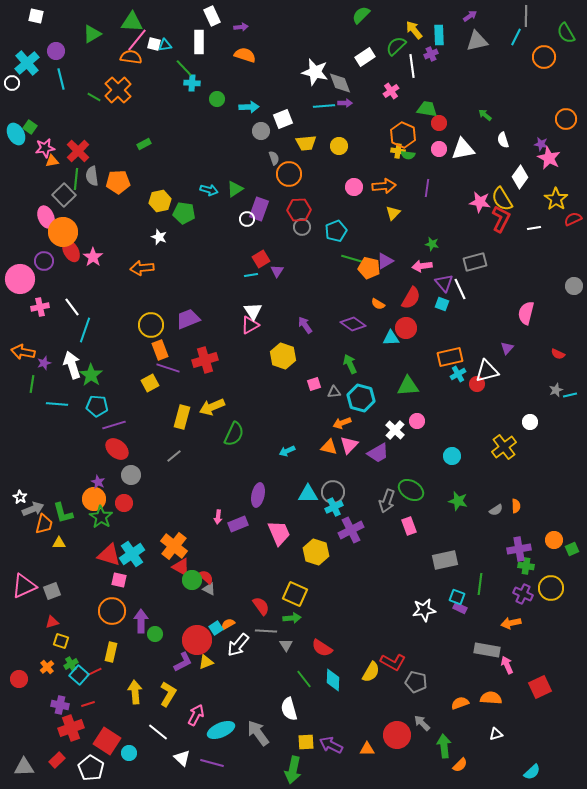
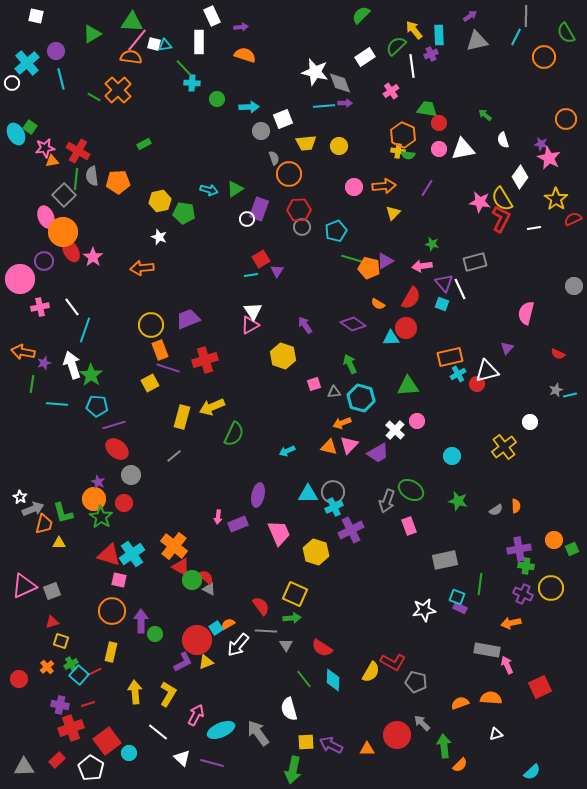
red cross at (78, 151): rotated 15 degrees counterclockwise
purple line at (427, 188): rotated 24 degrees clockwise
red square at (107, 741): rotated 20 degrees clockwise
